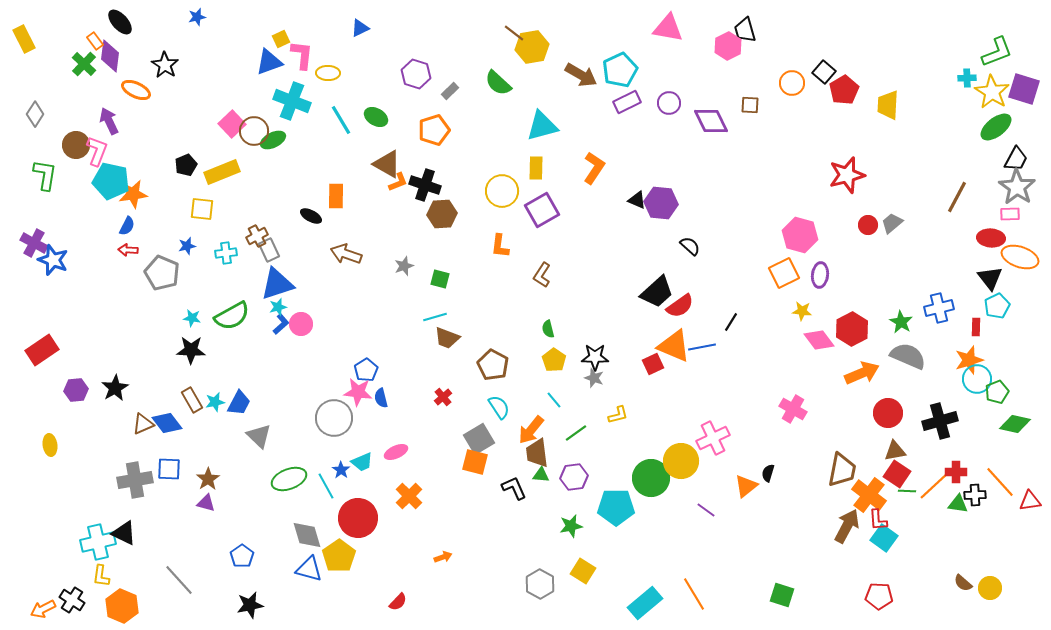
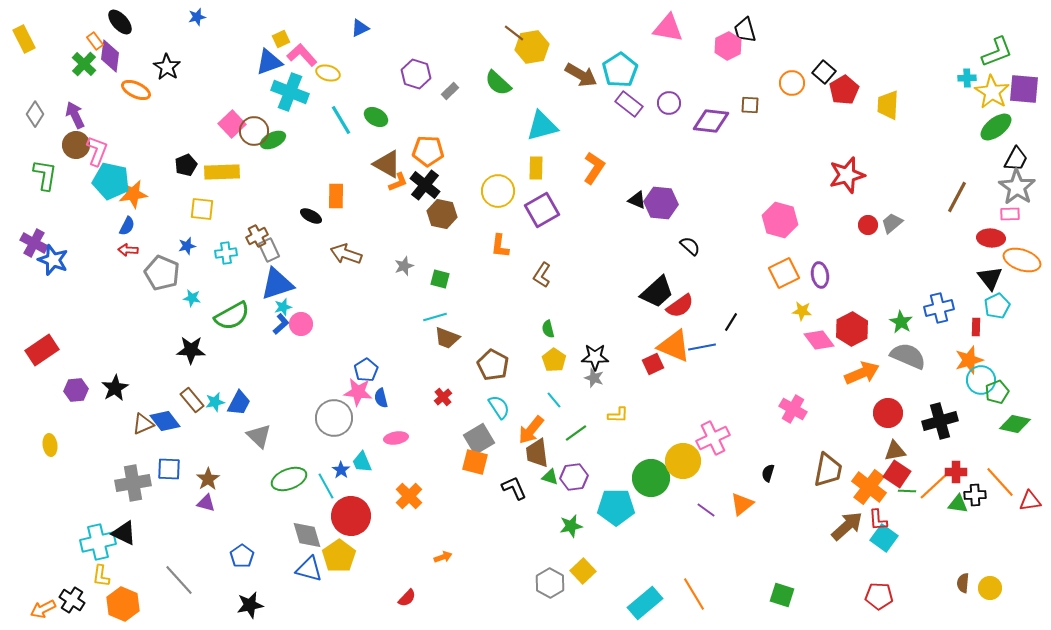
pink L-shape at (302, 55): rotated 48 degrees counterclockwise
black star at (165, 65): moved 2 px right, 2 px down
cyan pentagon at (620, 70): rotated 8 degrees counterclockwise
yellow ellipse at (328, 73): rotated 15 degrees clockwise
purple square at (1024, 89): rotated 12 degrees counterclockwise
cyan cross at (292, 101): moved 2 px left, 9 px up
purple rectangle at (627, 102): moved 2 px right, 2 px down; rotated 64 degrees clockwise
purple arrow at (109, 121): moved 34 px left, 6 px up
purple diamond at (711, 121): rotated 57 degrees counterclockwise
orange pentagon at (434, 130): moved 6 px left, 21 px down; rotated 20 degrees clockwise
yellow rectangle at (222, 172): rotated 20 degrees clockwise
black cross at (425, 185): rotated 20 degrees clockwise
yellow circle at (502, 191): moved 4 px left
brown hexagon at (442, 214): rotated 16 degrees clockwise
pink hexagon at (800, 235): moved 20 px left, 15 px up
orange ellipse at (1020, 257): moved 2 px right, 3 px down
purple ellipse at (820, 275): rotated 15 degrees counterclockwise
cyan star at (278, 307): moved 5 px right
cyan star at (192, 318): moved 20 px up
cyan circle at (977, 379): moved 4 px right, 1 px down
brown rectangle at (192, 400): rotated 10 degrees counterclockwise
yellow L-shape at (618, 415): rotated 15 degrees clockwise
blue diamond at (167, 423): moved 2 px left, 2 px up
pink ellipse at (396, 452): moved 14 px up; rotated 15 degrees clockwise
yellow circle at (681, 461): moved 2 px right
cyan trapezoid at (362, 462): rotated 90 degrees clockwise
brown trapezoid at (842, 470): moved 14 px left
green triangle at (541, 475): moved 9 px right, 2 px down; rotated 12 degrees clockwise
gray cross at (135, 480): moved 2 px left, 3 px down
orange triangle at (746, 486): moved 4 px left, 18 px down
orange cross at (869, 495): moved 8 px up
red circle at (358, 518): moved 7 px left, 2 px up
brown arrow at (847, 526): rotated 20 degrees clockwise
yellow square at (583, 571): rotated 15 degrees clockwise
brown semicircle at (963, 583): rotated 54 degrees clockwise
gray hexagon at (540, 584): moved 10 px right, 1 px up
red semicircle at (398, 602): moved 9 px right, 4 px up
orange hexagon at (122, 606): moved 1 px right, 2 px up
